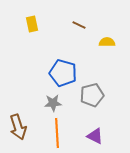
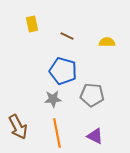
brown line: moved 12 px left, 11 px down
blue pentagon: moved 2 px up
gray pentagon: rotated 20 degrees clockwise
gray star: moved 4 px up
brown arrow: rotated 10 degrees counterclockwise
orange line: rotated 8 degrees counterclockwise
